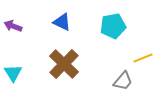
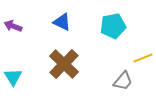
cyan triangle: moved 4 px down
